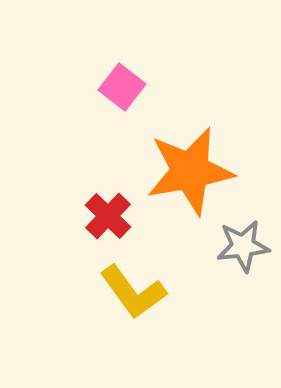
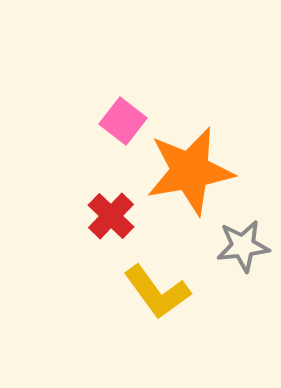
pink square: moved 1 px right, 34 px down
red cross: moved 3 px right
yellow L-shape: moved 24 px right
